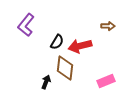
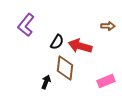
red arrow: rotated 30 degrees clockwise
